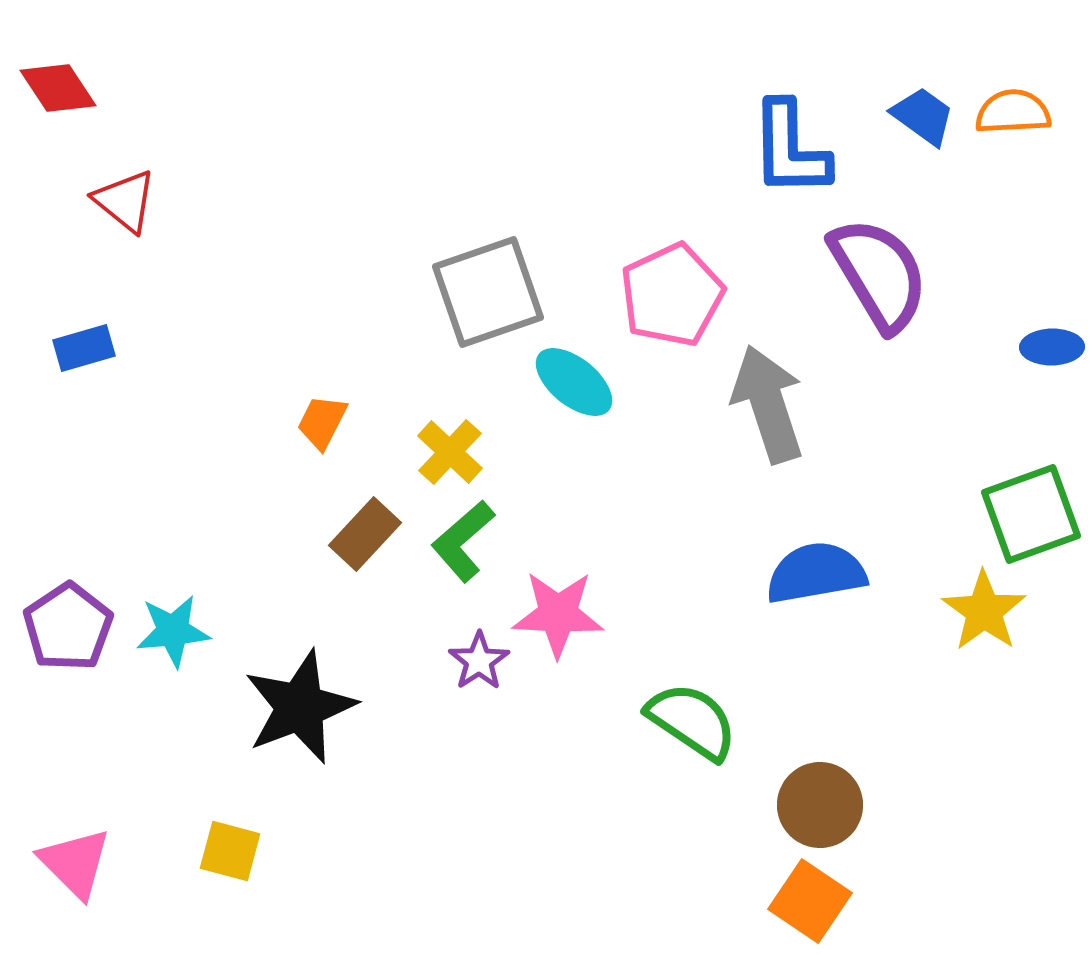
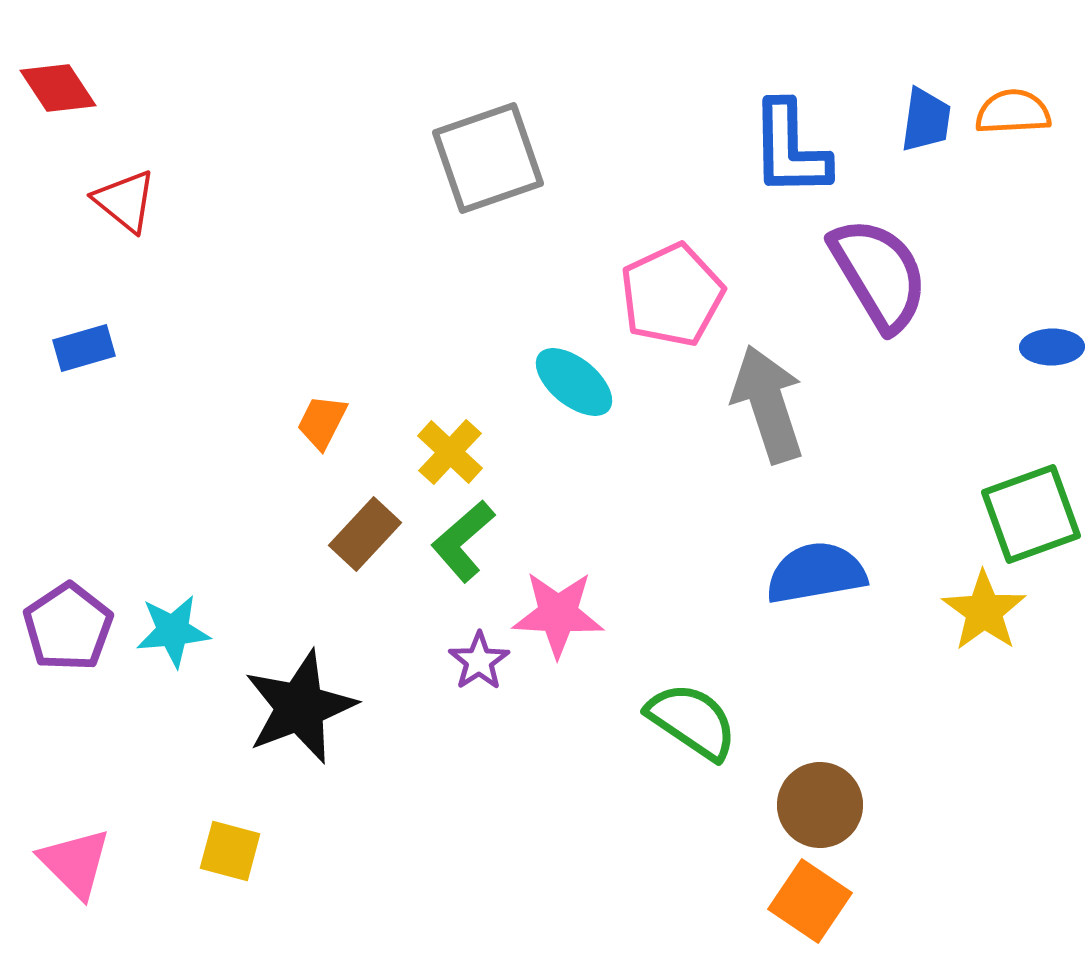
blue trapezoid: moved 3 px right, 4 px down; rotated 62 degrees clockwise
gray square: moved 134 px up
